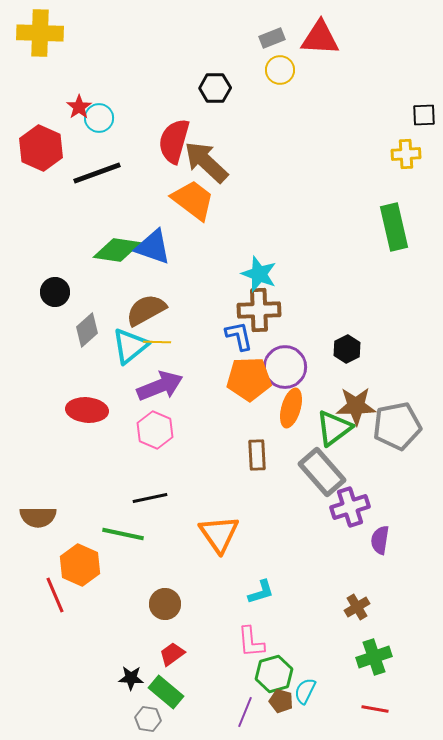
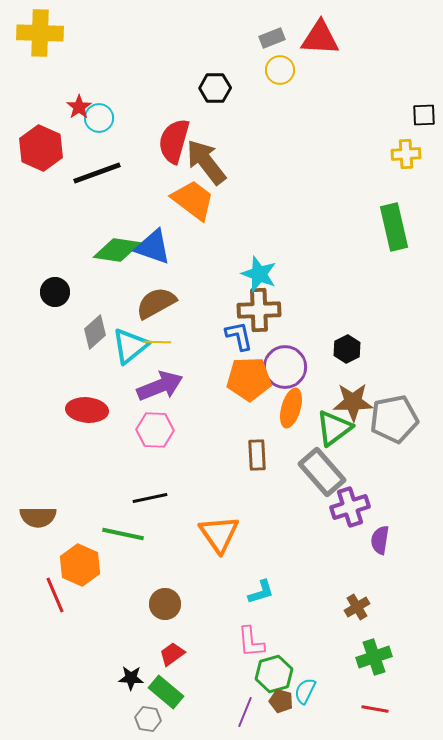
brown arrow at (206, 162): rotated 9 degrees clockwise
brown semicircle at (146, 310): moved 10 px right, 7 px up
gray diamond at (87, 330): moved 8 px right, 2 px down
brown star at (356, 406): moved 3 px left, 4 px up
gray pentagon at (397, 426): moved 3 px left, 7 px up
pink hexagon at (155, 430): rotated 21 degrees counterclockwise
